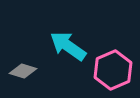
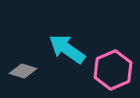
cyan arrow: moved 1 px left, 3 px down
